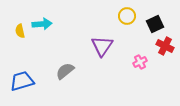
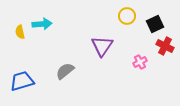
yellow semicircle: moved 1 px down
